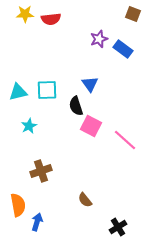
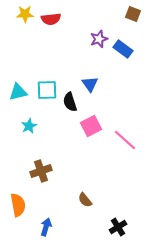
black semicircle: moved 6 px left, 4 px up
pink square: rotated 35 degrees clockwise
blue arrow: moved 9 px right, 5 px down
